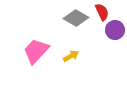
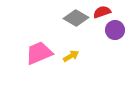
red semicircle: rotated 84 degrees counterclockwise
pink trapezoid: moved 3 px right, 2 px down; rotated 24 degrees clockwise
